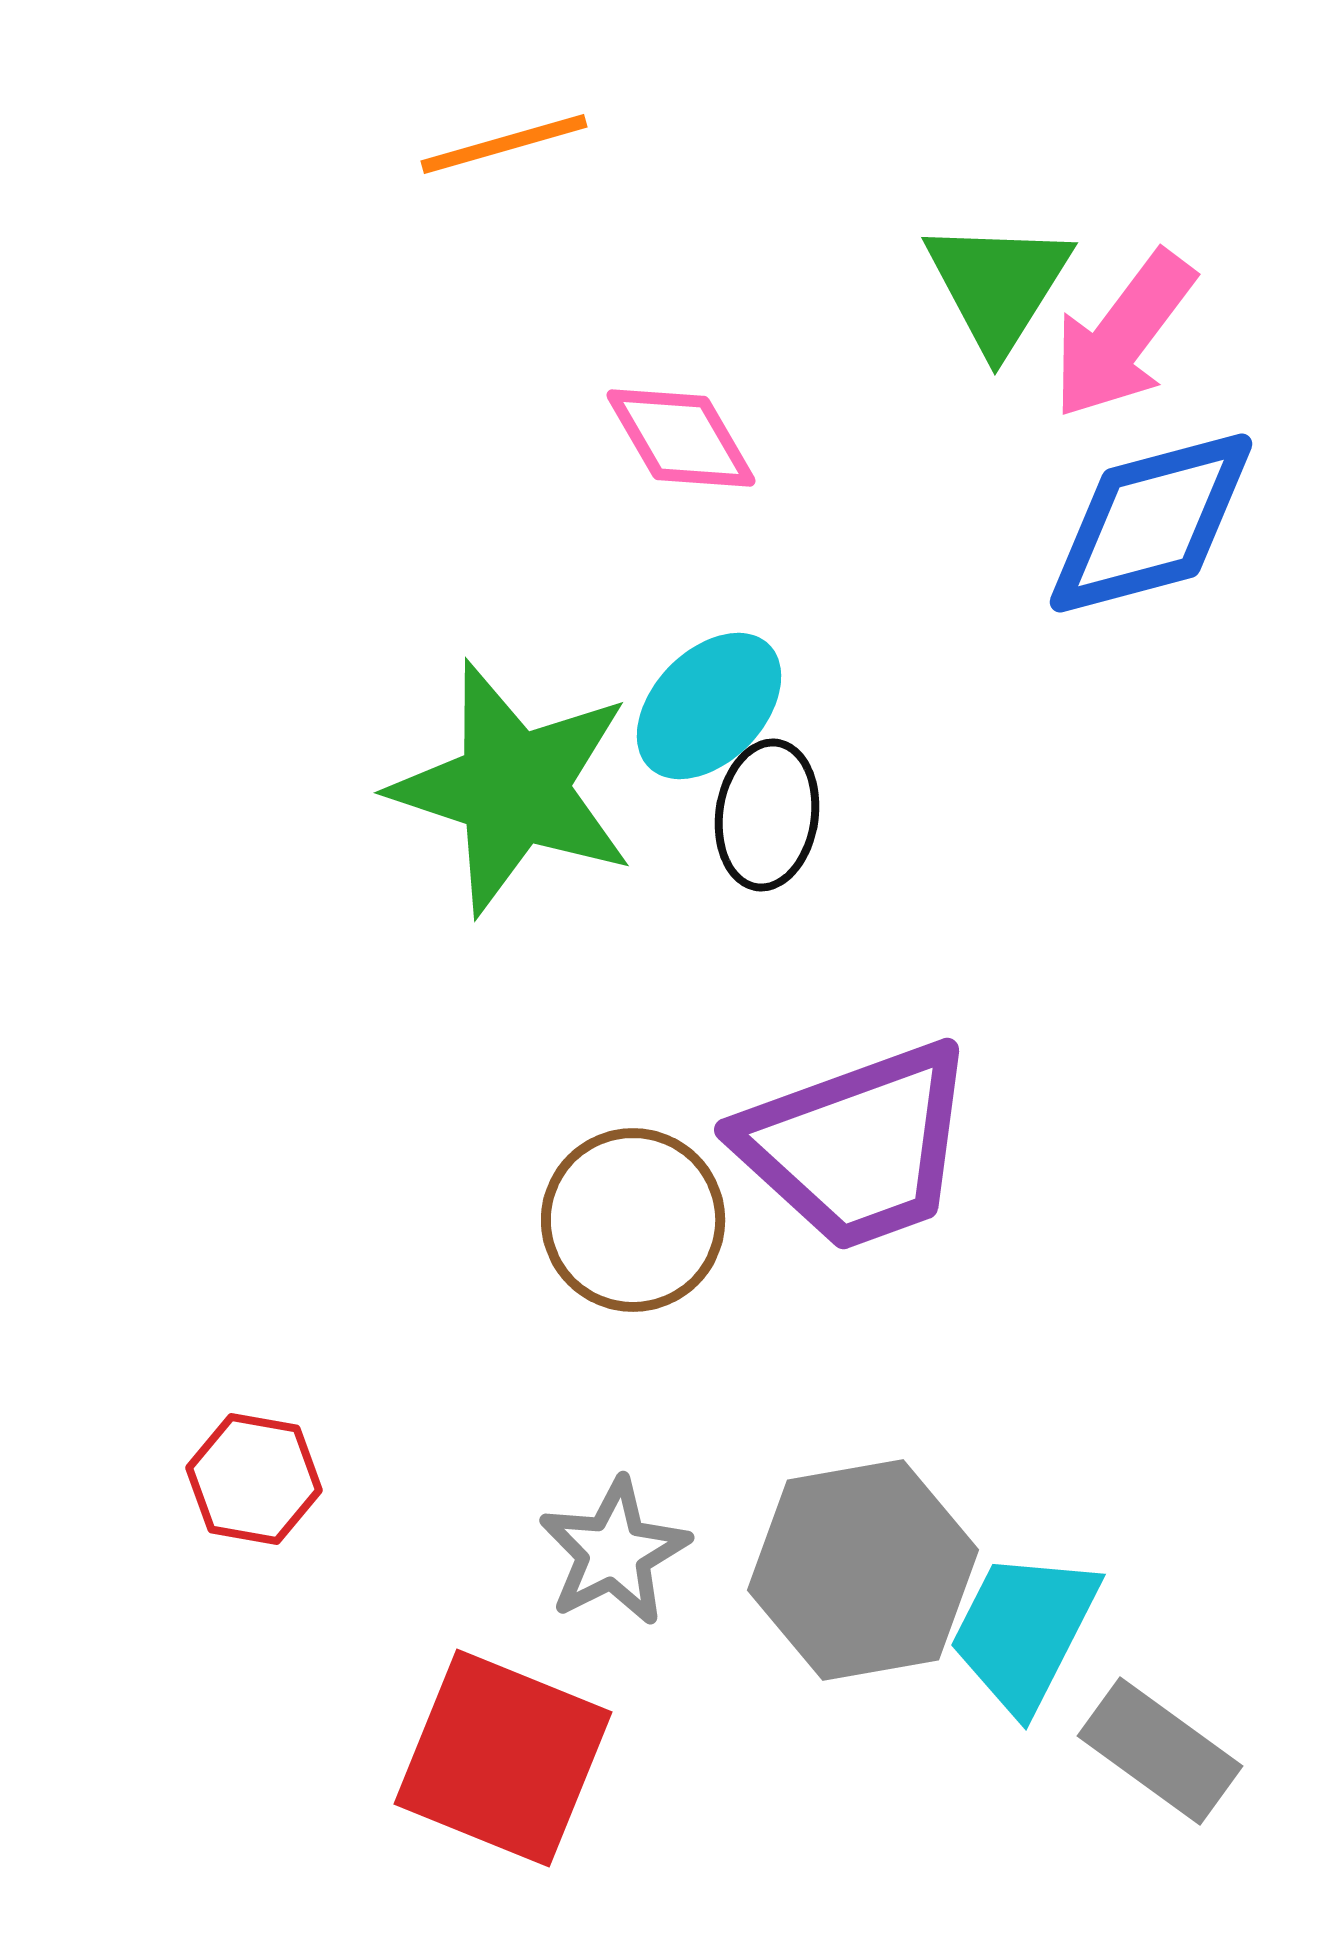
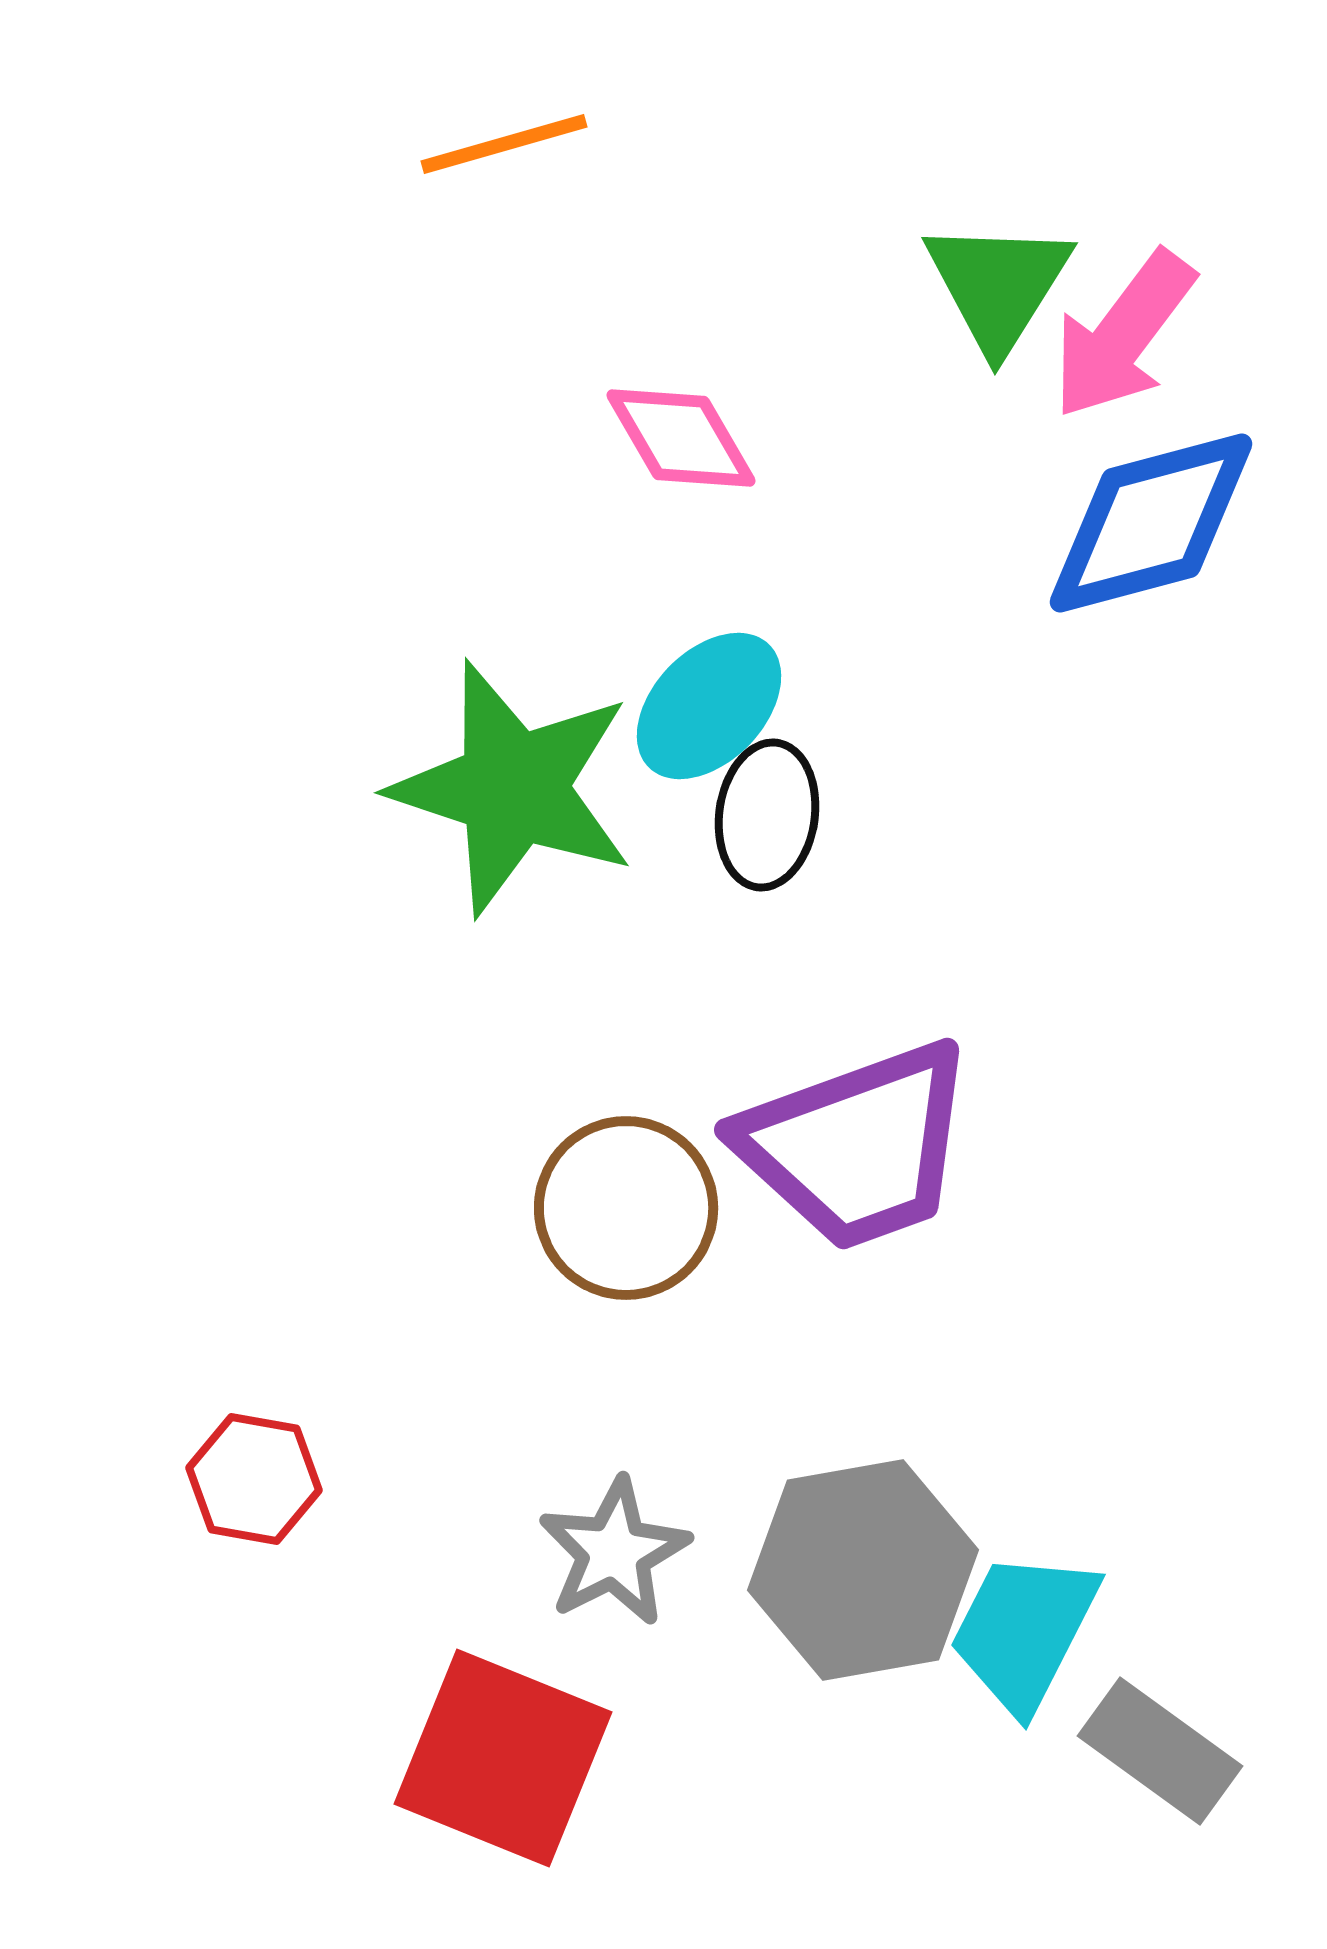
brown circle: moved 7 px left, 12 px up
